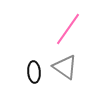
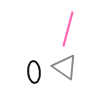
pink line: rotated 20 degrees counterclockwise
